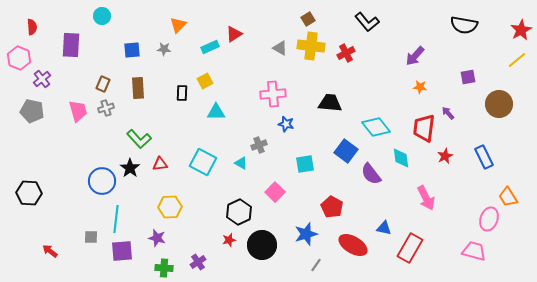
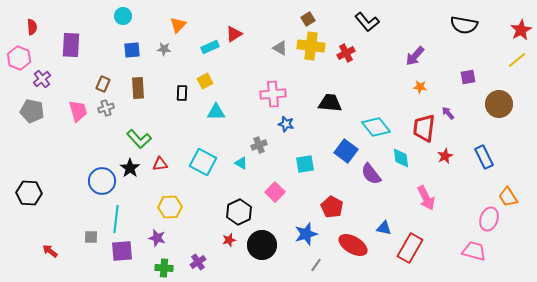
cyan circle at (102, 16): moved 21 px right
